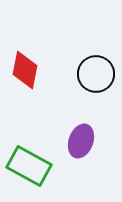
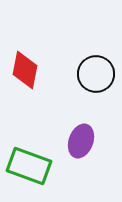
green rectangle: rotated 9 degrees counterclockwise
